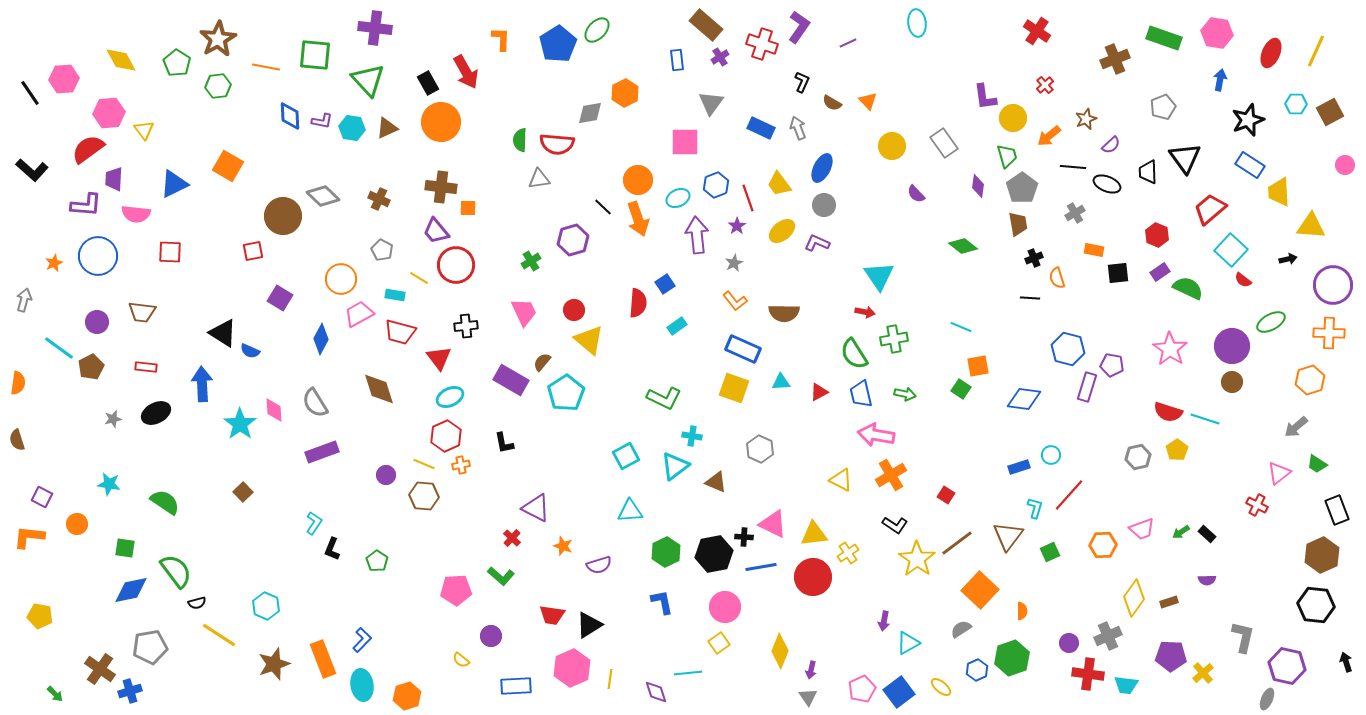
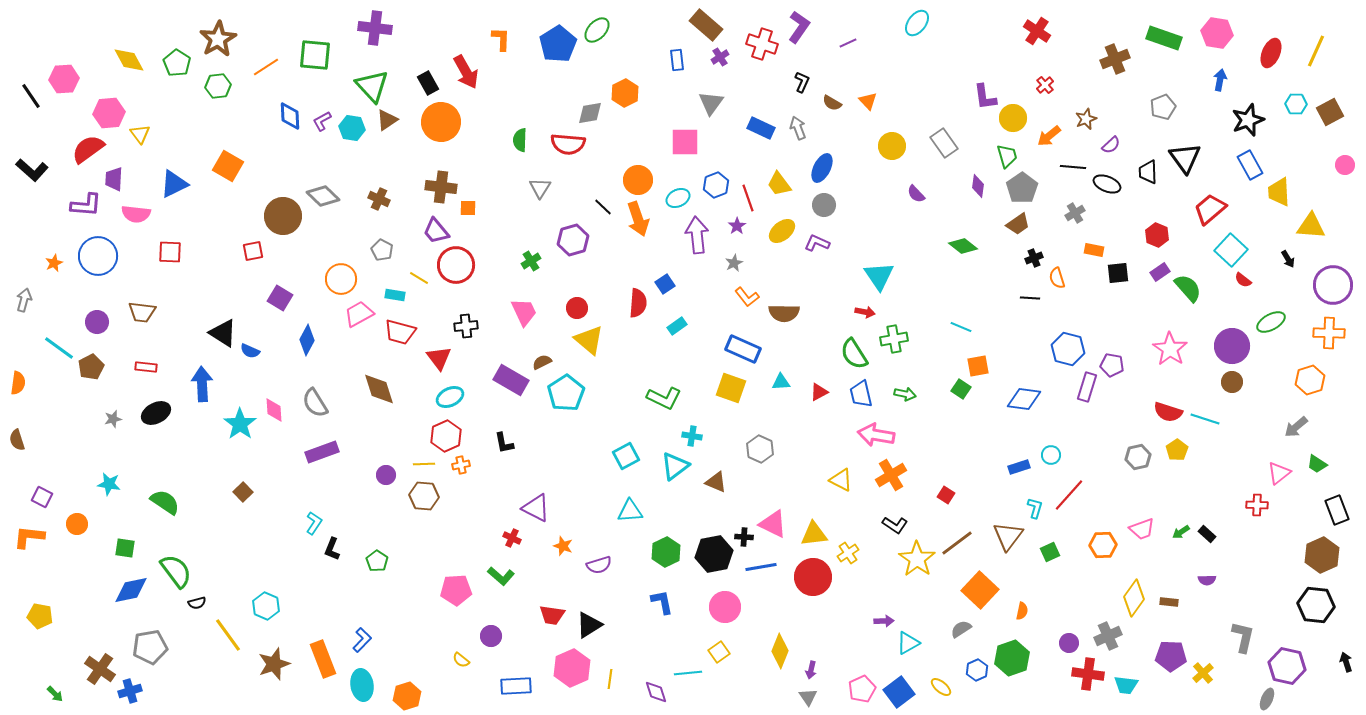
cyan ellipse at (917, 23): rotated 44 degrees clockwise
yellow diamond at (121, 60): moved 8 px right
orange line at (266, 67): rotated 44 degrees counterclockwise
green triangle at (368, 80): moved 4 px right, 6 px down
black line at (30, 93): moved 1 px right, 3 px down
purple L-shape at (322, 121): rotated 140 degrees clockwise
brown triangle at (387, 128): moved 8 px up; rotated 10 degrees counterclockwise
yellow triangle at (144, 130): moved 4 px left, 4 px down
red semicircle at (557, 144): moved 11 px right
blue rectangle at (1250, 165): rotated 28 degrees clockwise
gray triangle at (539, 179): moved 1 px right, 9 px down; rotated 50 degrees counterclockwise
brown trapezoid at (1018, 224): rotated 65 degrees clockwise
black arrow at (1288, 259): rotated 72 degrees clockwise
green semicircle at (1188, 288): rotated 24 degrees clockwise
orange L-shape at (735, 301): moved 12 px right, 4 px up
red circle at (574, 310): moved 3 px right, 2 px up
blue diamond at (321, 339): moved 14 px left, 1 px down
brown semicircle at (542, 362): rotated 24 degrees clockwise
yellow square at (734, 388): moved 3 px left
yellow line at (424, 464): rotated 25 degrees counterclockwise
red cross at (1257, 505): rotated 25 degrees counterclockwise
red cross at (512, 538): rotated 18 degrees counterclockwise
brown rectangle at (1169, 602): rotated 24 degrees clockwise
orange semicircle at (1022, 611): rotated 12 degrees clockwise
purple arrow at (884, 621): rotated 102 degrees counterclockwise
yellow line at (219, 635): moved 9 px right; rotated 21 degrees clockwise
yellow square at (719, 643): moved 9 px down
